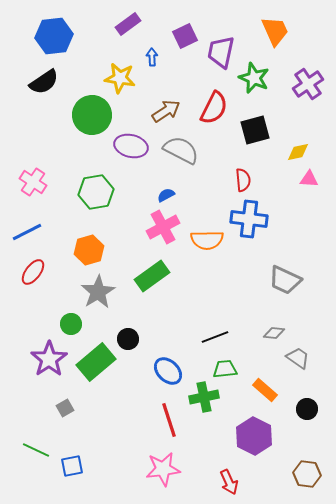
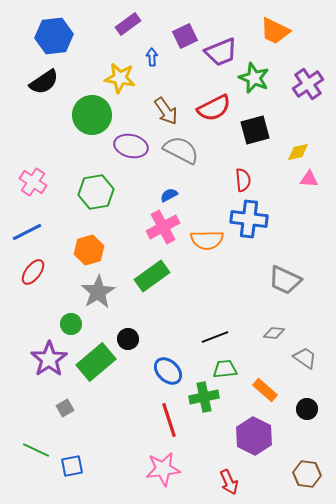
orange trapezoid at (275, 31): rotated 140 degrees clockwise
purple trapezoid at (221, 52): rotated 124 degrees counterclockwise
red semicircle at (214, 108): rotated 36 degrees clockwise
brown arrow at (166, 111): rotated 88 degrees clockwise
blue semicircle at (166, 195): moved 3 px right
gray trapezoid at (298, 358): moved 7 px right
